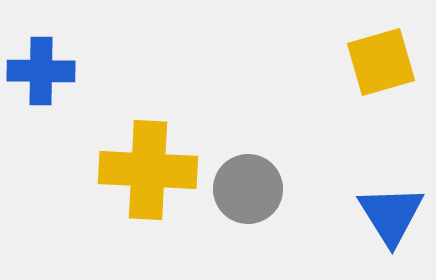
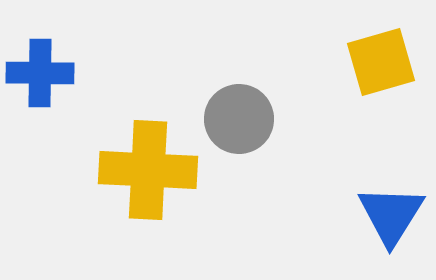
blue cross: moved 1 px left, 2 px down
gray circle: moved 9 px left, 70 px up
blue triangle: rotated 4 degrees clockwise
